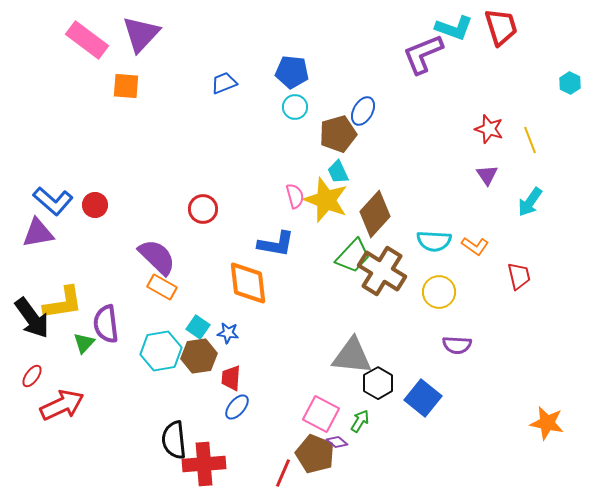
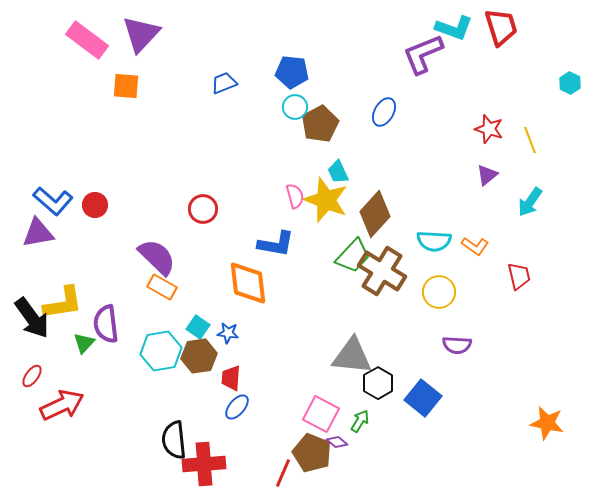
blue ellipse at (363, 111): moved 21 px right, 1 px down
brown pentagon at (338, 134): moved 18 px left, 10 px up; rotated 12 degrees counterclockwise
purple triangle at (487, 175): rotated 25 degrees clockwise
brown pentagon at (315, 454): moved 3 px left, 1 px up
